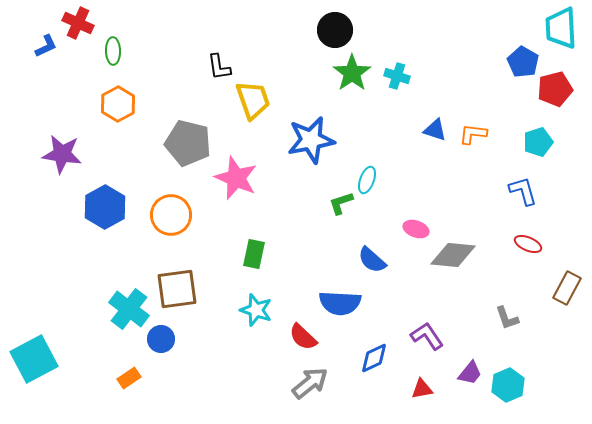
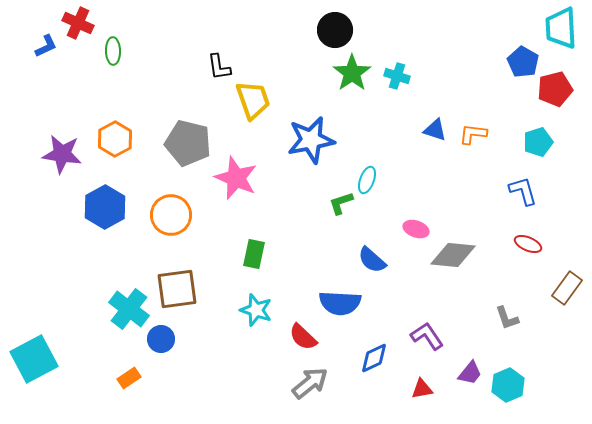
orange hexagon at (118, 104): moved 3 px left, 35 px down
brown rectangle at (567, 288): rotated 8 degrees clockwise
